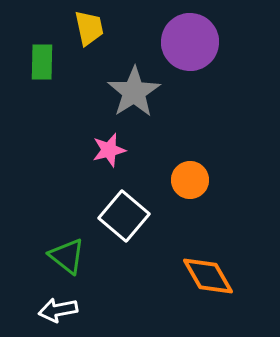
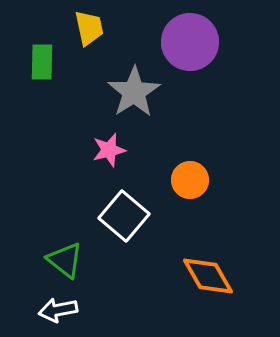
green triangle: moved 2 px left, 4 px down
